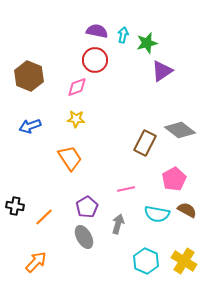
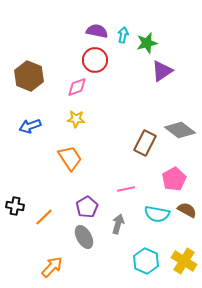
orange arrow: moved 16 px right, 5 px down
